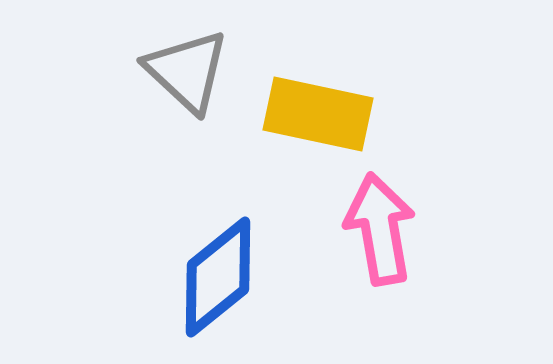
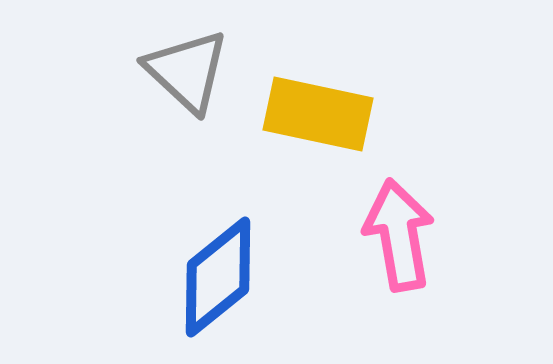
pink arrow: moved 19 px right, 6 px down
